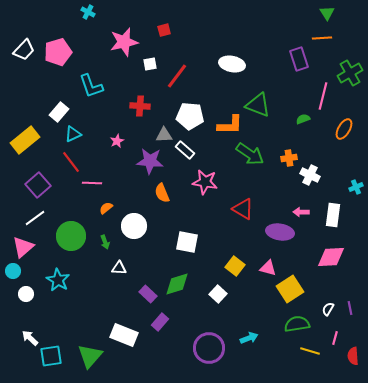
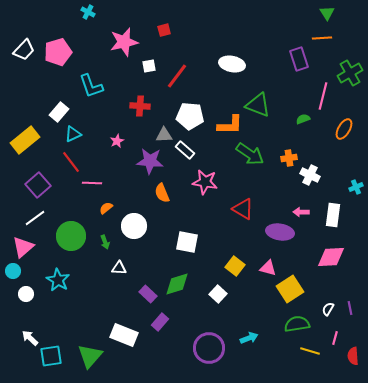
white square at (150, 64): moved 1 px left, 2 px down
